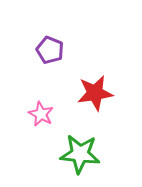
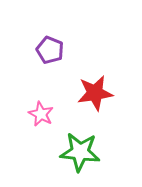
green star: moved 2 px up
